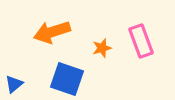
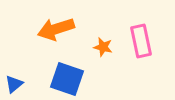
orange arrow: moved 4 px right, 3 px up
pink rectangle: rotated 8 degrees clockwise
orange star: moved 1 px right, 1 px up; rotated 30 degrees clockwise
